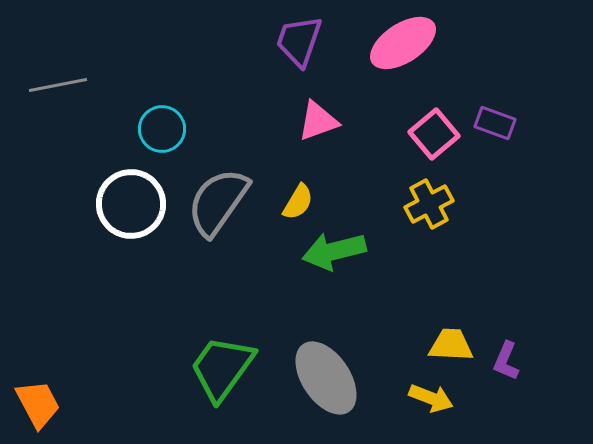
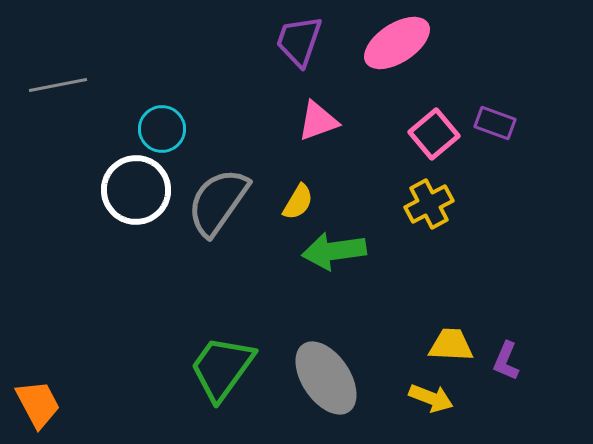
pink ellipse: moved 6 px left
white circle: moved 5 px right, 14 px up
green arrow: rotated 6 degrees clockwise
